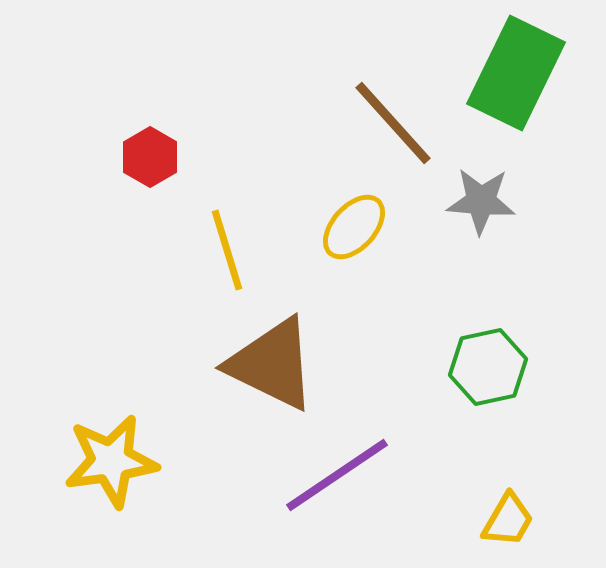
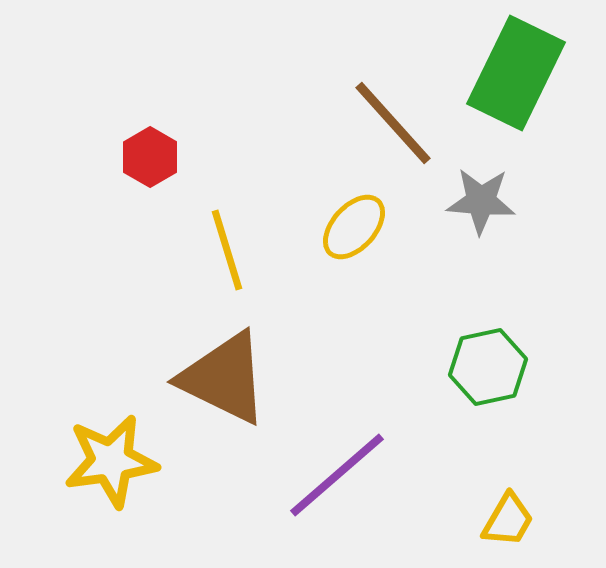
brown triangle: moved 48 px left, 14 px down
purple line: rotated 7 degrees counterclockwise
